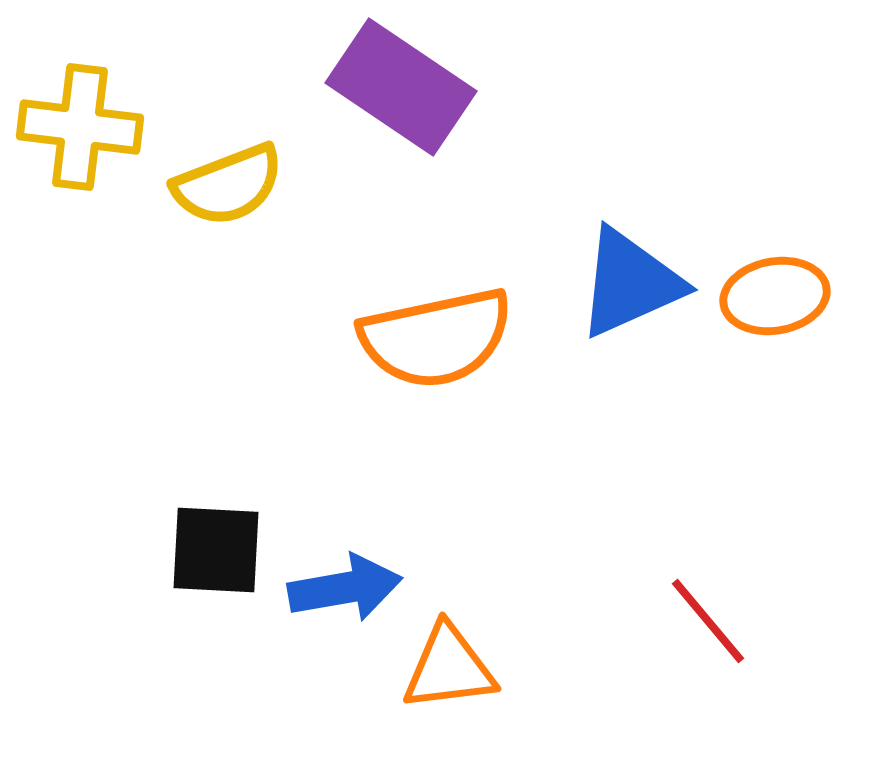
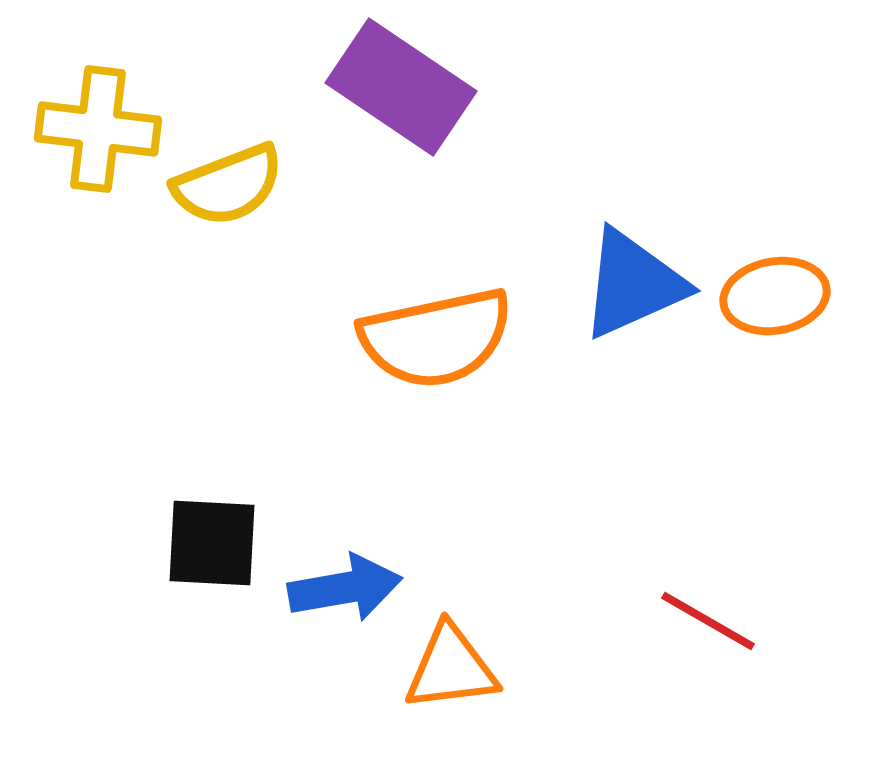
yellow cross: moved 18 px right, 2 px down
blue triangle: moved 3 px right, 1 px down
black square: moved 4 px left, 7 px up
red line: rotated 20 degrees counterclockwise
orange triangle: moved 2 px right
